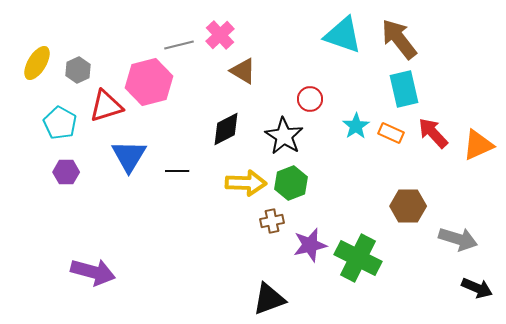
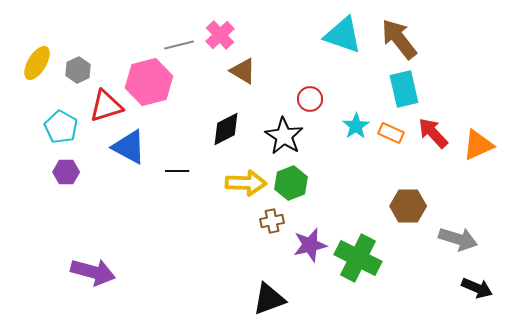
cyan pentagon: moved 1 px right, 4 px down
blue triangle: moved 9 px up; rotated 33 degrees counterclockwise
